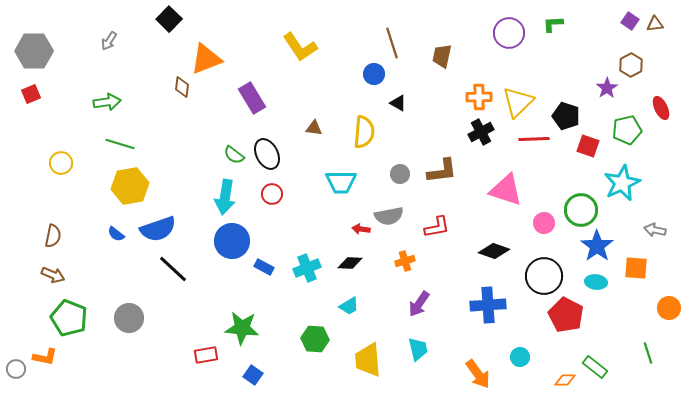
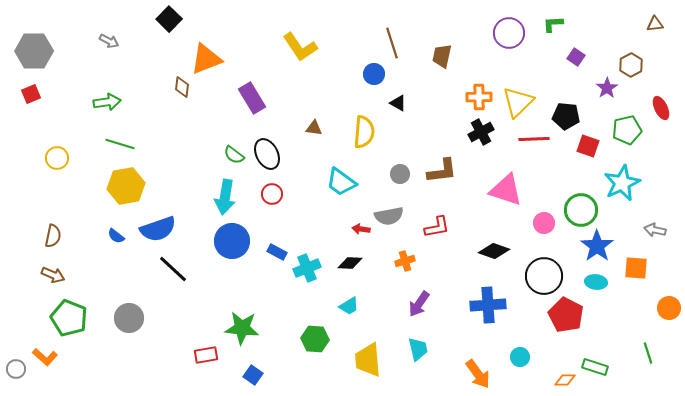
purple square at (630, 21): moved 54 px left, 36 px down
gray arrow at (109, 41): rotated 96 degrees counterclockwise
black pentagon at (566, 116): rotated 12 degrees counterclockwise
yellow circle at (61, 163): moved 4 px left, 5 px up
cyan trapezoid at (341, 182): rotated 36 degrees clockwise
yellow hexagon at (130, 186): moved 4 px left
blue semicircle at (116, 234): moved 2 px down
blue rectangle at (264, 267): moved 13 px right, 15 px up
orange L-shape at (45, 357): rotated 30 degrees clockwise
green rectangle at (595, 367): rotated 20 degrees counterclockwise
